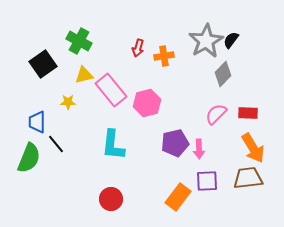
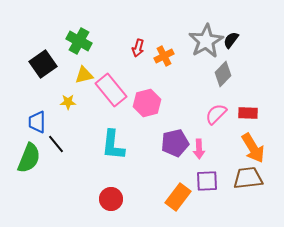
orange cross: rotated 18 degrees counterclockwise
